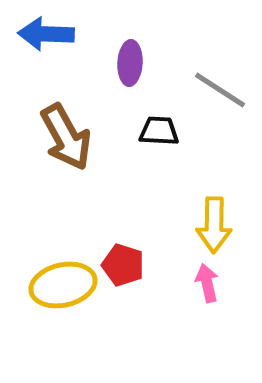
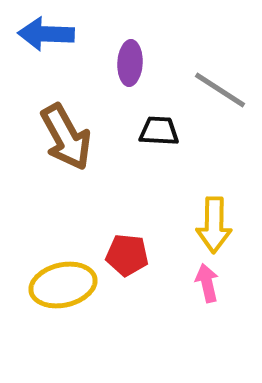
red pentagon: moved 4 px right, 10 px up; rotated 12 degrees counterclockwise
